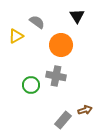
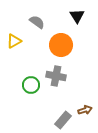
yellow triangle: moved 2 px left, 5 px down
